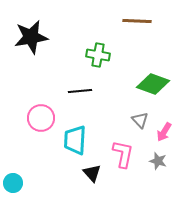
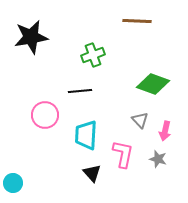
green cross: moved 5 px left; rotated 30 degrees counterclockwise
pink circle: moved 4 px right, 3 px up
pink arrow: moved 1 px right, 1 px up; rotated 18 degrees counterclockwise
cyan trapezoid: moved 11 px right, 5 px up
gray star: moved 2 px up
